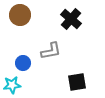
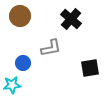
brown circle: moved 1 px down
gray L-shape: moved 3 px up
black square: moved 13 px right, 14 px up
